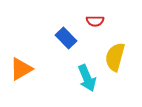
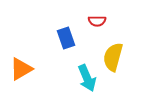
red semicircle: moved 2 px right
blue rectangle: rotated 25 degrees clockwise
yellow semicircle: moved 2 px left
